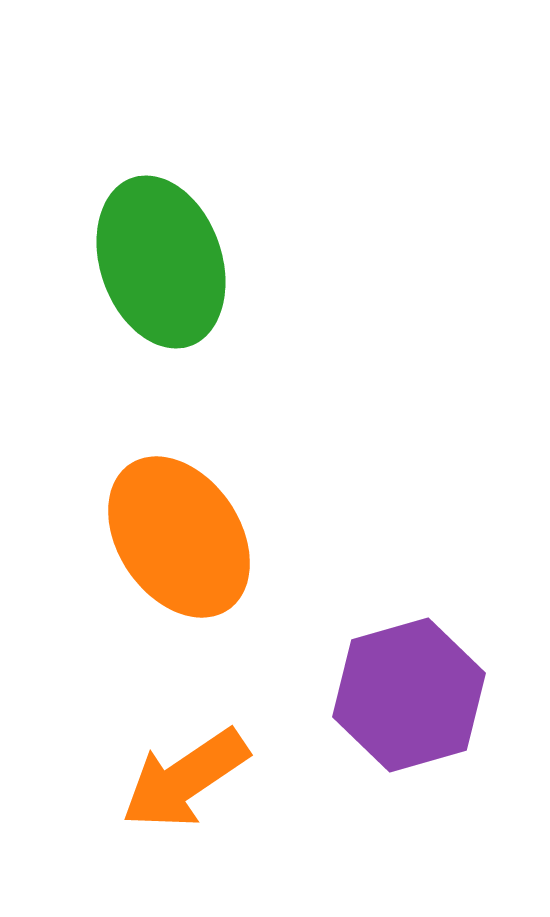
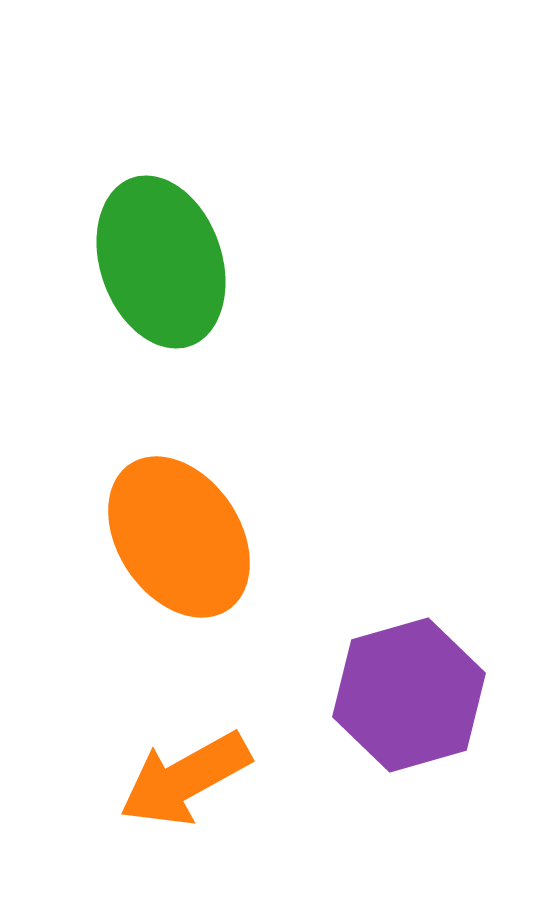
orange arrow: rotated 5 degrees clockwise
